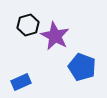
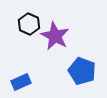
black hexagon: moved 1 px right, 1 px up; rotated 20 degrees counterclockwise
blue pentagon: moved 4 px down
